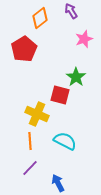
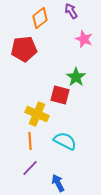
pink star: rotated 30 degrees counterclockwise
red pentagon: rotated 25 degrees clockwise
